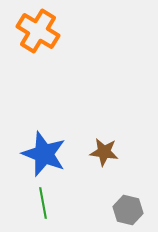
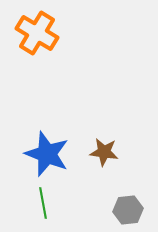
orange cross: moved 1 px left, 2 px down
blue star: moved 3 px right
gray hexagon: rotated 20 degrees counterclockwise
